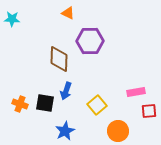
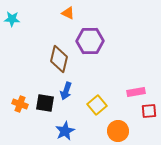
brown diamond: rotated 12 degrees clockwise
